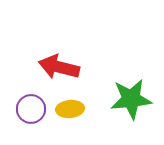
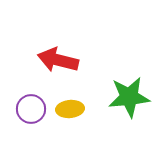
red arrow: moved 1 px left, 7 px up
green star: moved 2 px left, 2 px up
